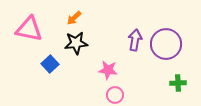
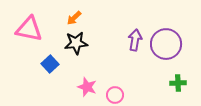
pink star: moved 21 px left, 17 px down; rotated 12 degrees clockwise
